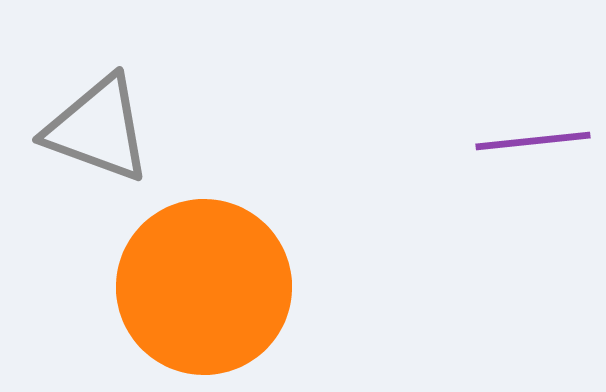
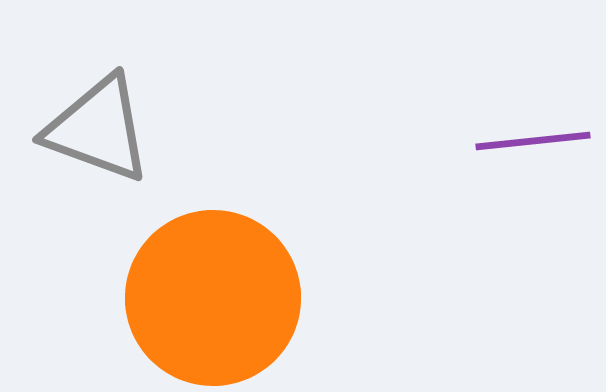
orange circle: moved 9 px right, 11 px down
